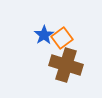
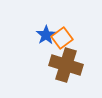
blue star: moved 2 px right
